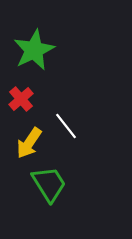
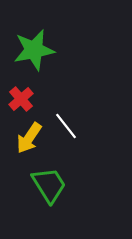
green star: rotated 15 degrees clockwise
yellow arrow: moved 5 px up
green trapezoid: moved 1 px down
